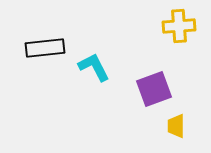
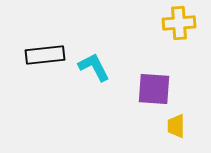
yellow cross: moved 3 px up
black rectangle: moved 7 px down
purple square: rotated 24 degrees clockwise
